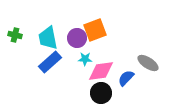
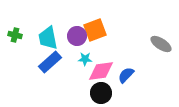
purple circle: moved 2 px up
gray ellipse: moved 13 px right, 19 px up
blue semicircle: moved 3 px up
